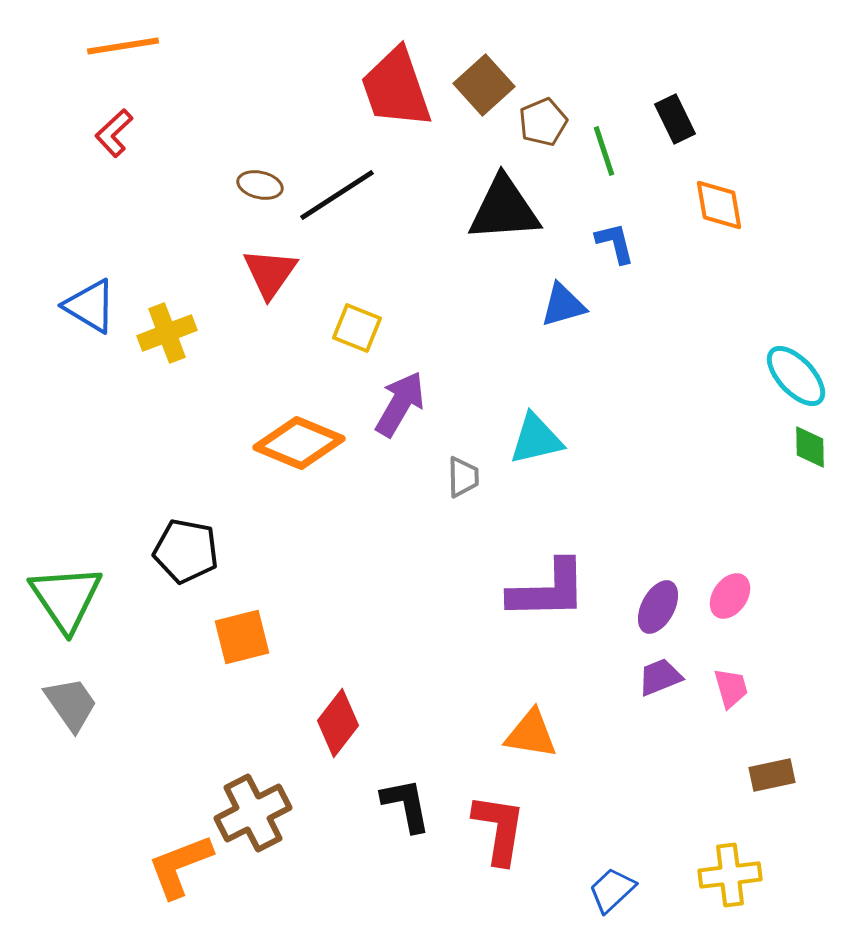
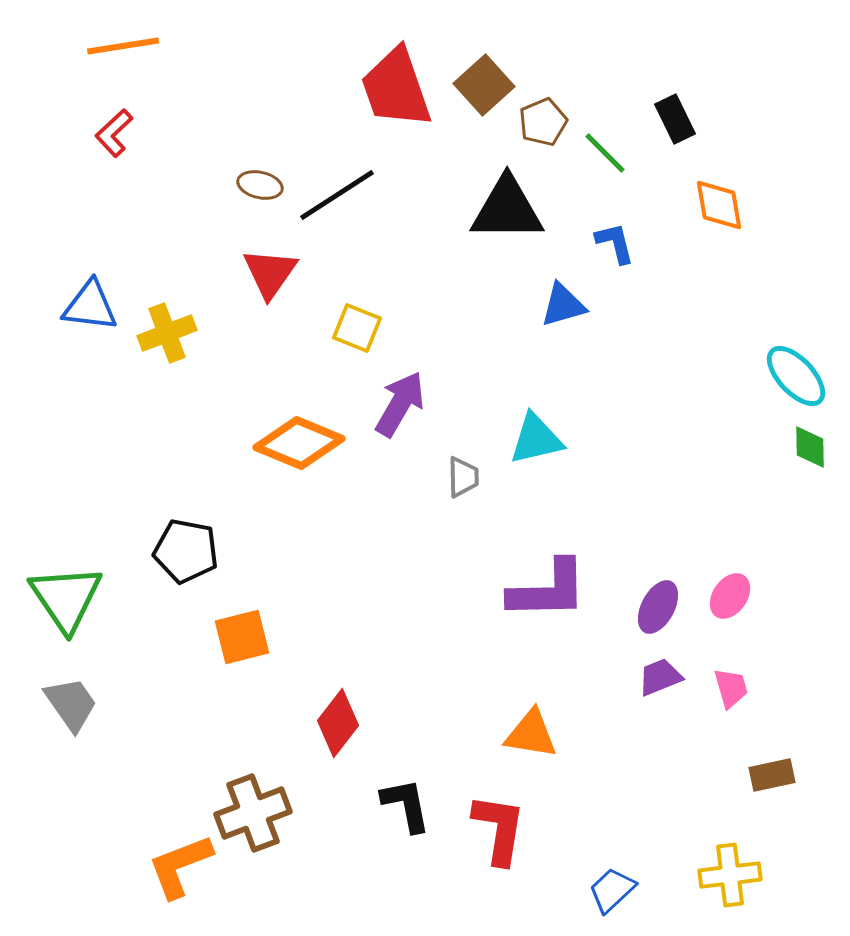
green line at (604, 151): moved 1 px right, 2 px down; rotated 27 degrees counterclockwise
black triangle at (504, 209): moved 3 px right; rotated 4 degrees clockwise
blue triangle at (90, 306): rotated 24 degrees counterclockwise
brown cross at (253, 813): rotated 6 degrees clockwise
